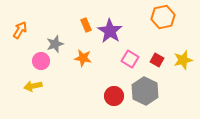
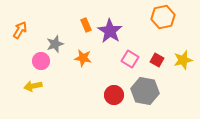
gray hexagon: rotated 16 degrees counterclockwise
red circle: moved 1 px up
